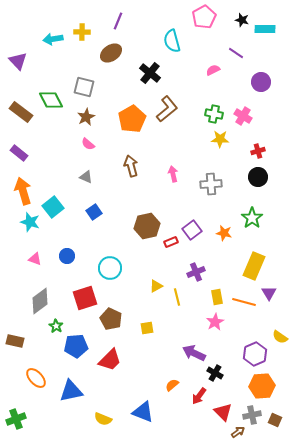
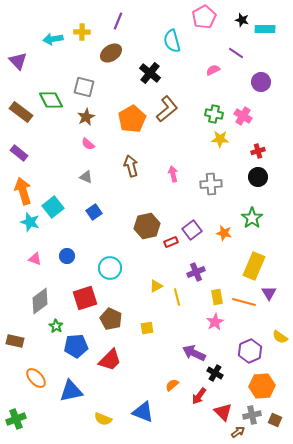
purple hexagon at (255, 354): moved 5 px left, 3 px up
